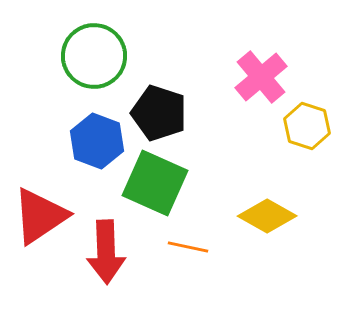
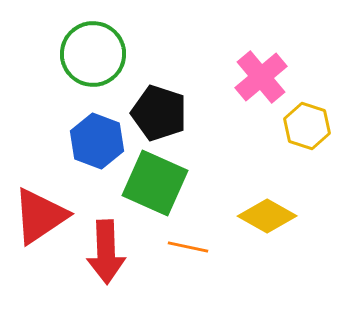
green circle: moved 1 px left, 2 px up
